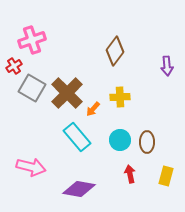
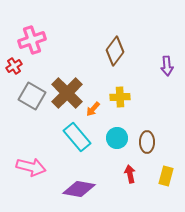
gray square: moved 8 px down
cyan circle: moved 3 px left, 2 px up
